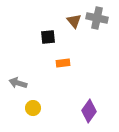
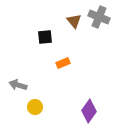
gray cross: moved 2 px right, 1 px up; rotated 10 degrees clockwise
black square: moved 3 px left
orange rectangle: rotated 16 degrees counterclockwise
gray arrow: moved 2 px down
yellow circle: moved 2 px right, 1 px up
